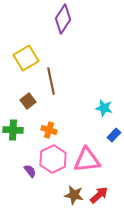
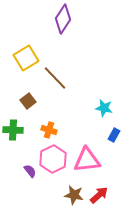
brown line: moved 4 px right, 3 px up; rotated 32 degrees counterclockwise
blue rectangle: rotated 16 degrees counterclockwise
